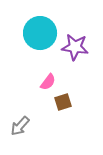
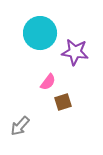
purple star: moved 5 px down
